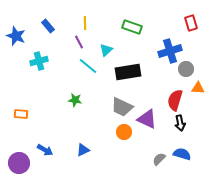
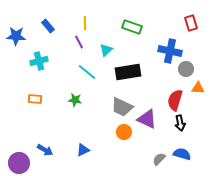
blue star: rotated 18 degrees counterclockwise
blue cross: rotated 30 degrees clockwise
cyan line: moved 1 px left, 6 px down
orange rectangle: moved 14 px right, 15 px up
